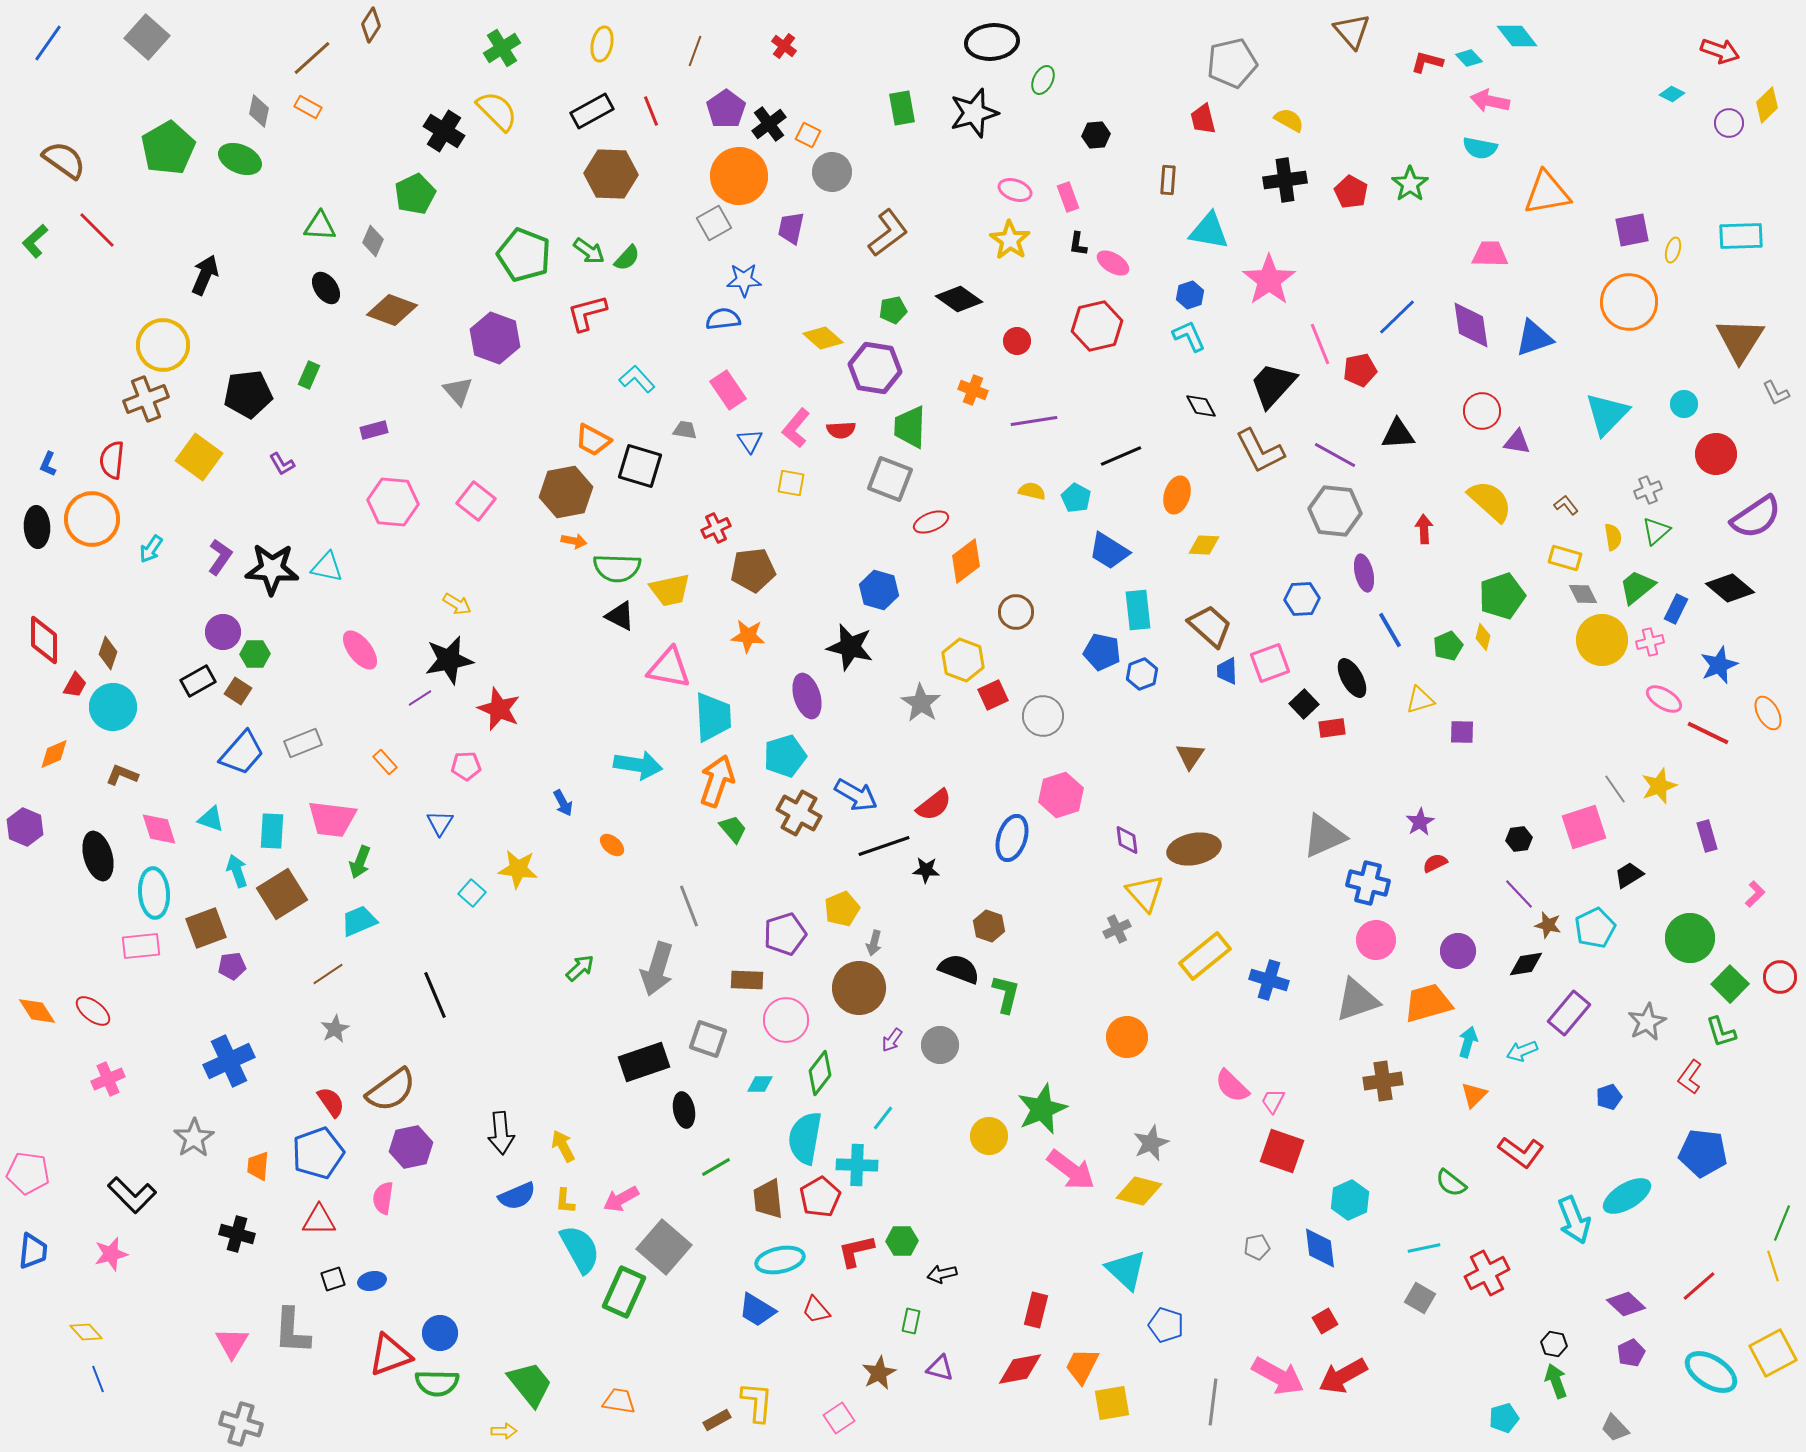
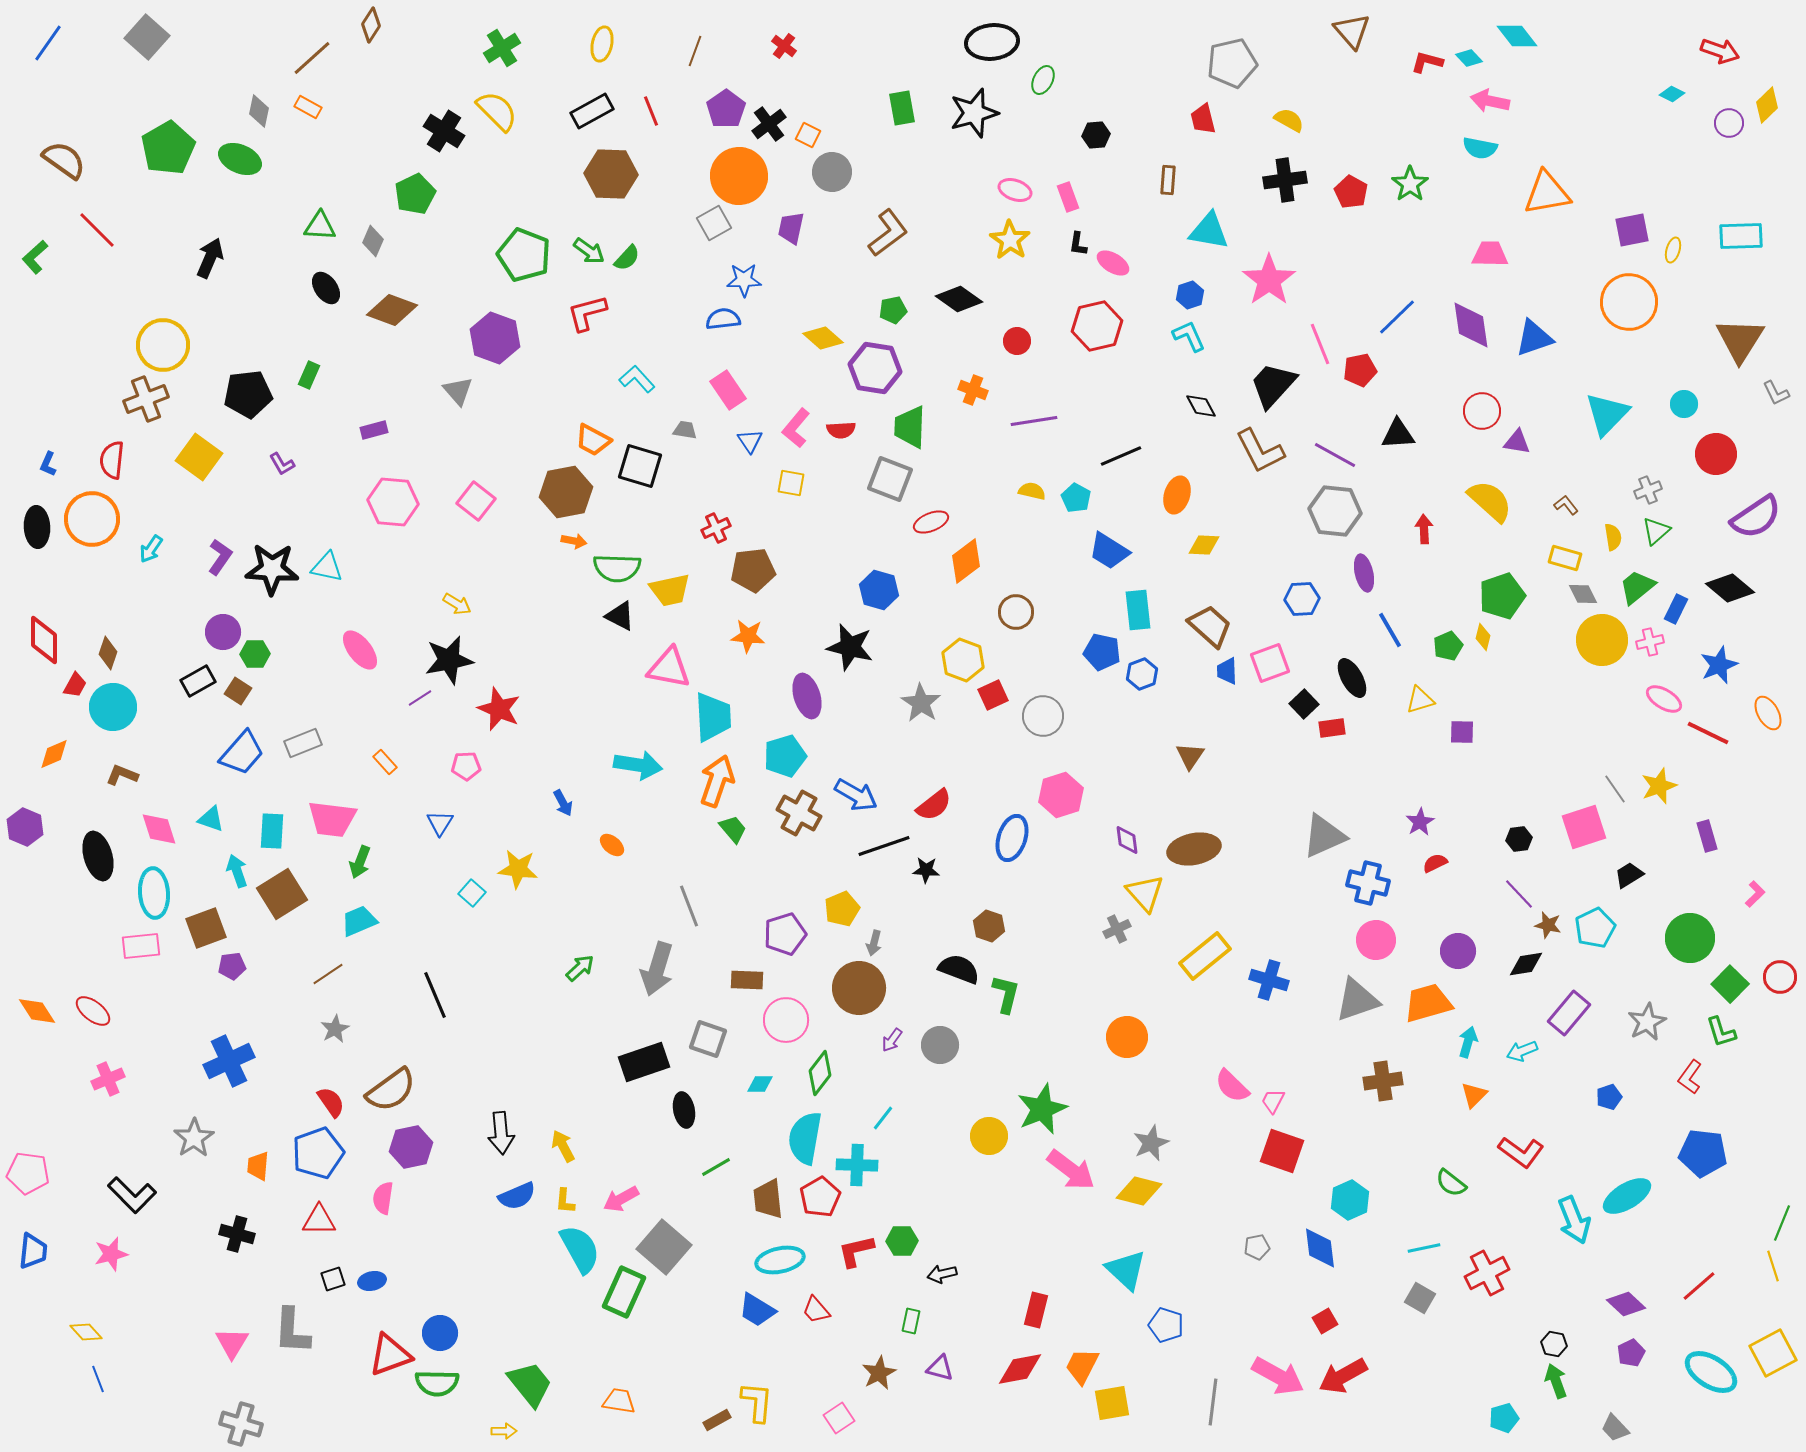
green L-shape at (35, 241): moved 16 px down
black arrow at (205, 275): moved 5 px right, 17 px up
